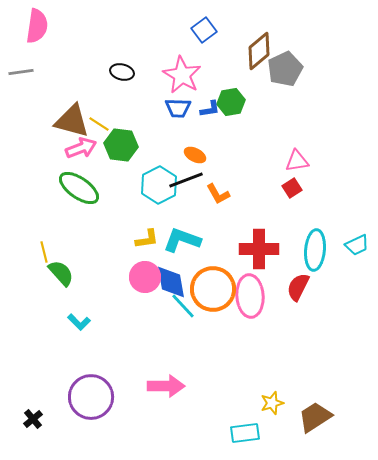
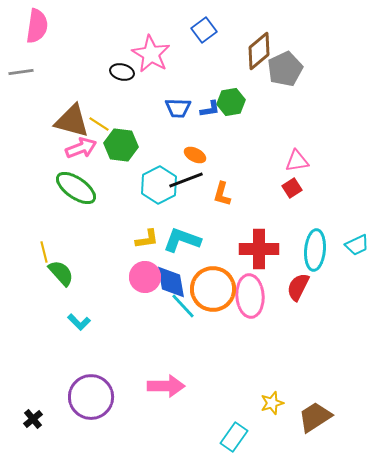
pink star at (182, 75): moved 31 px left, 21 px up
green ellipse at (79, 188): moved 3 px left
orange L-shape at (218, 194): moved 4 px right; rotated 45 degrees clockwise
cyan rectangle at (245, 433): moved 11 px left, 4 px down; rotated 48 degrees counterclockwise
